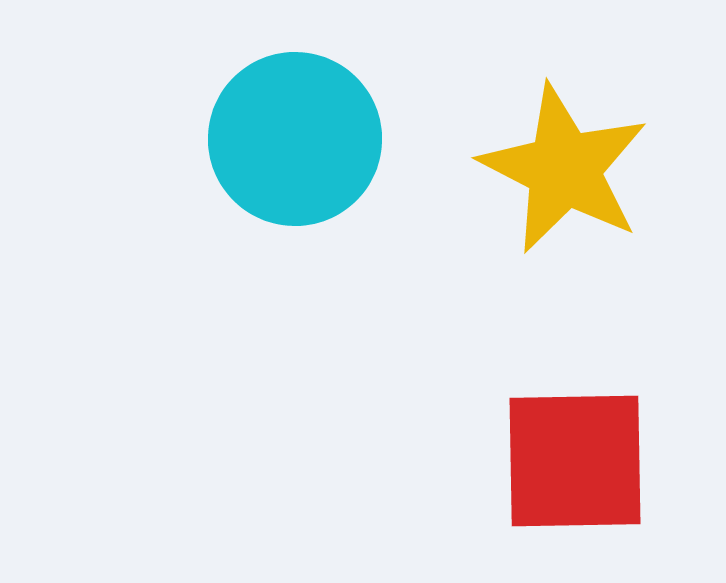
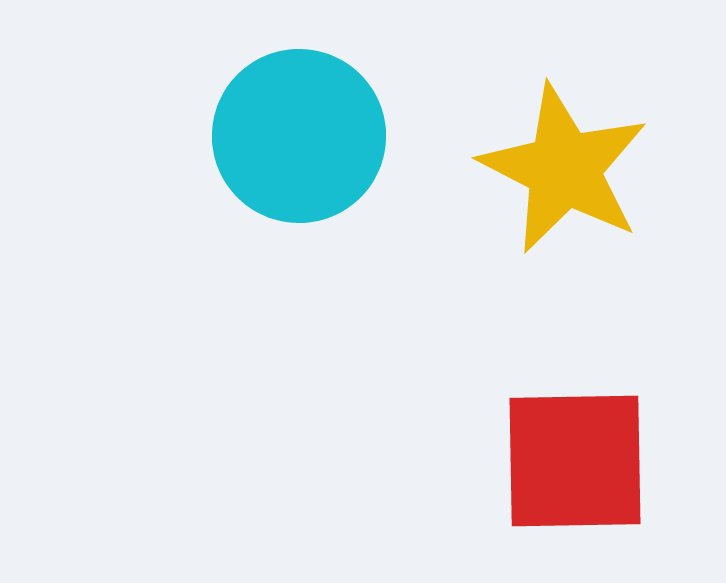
cyan circle: moved 4 px right, 3 px up
